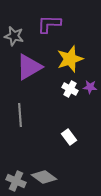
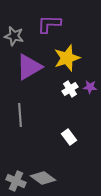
yellow star: moved 3 px left, 1 px up
white cross: rotated 28 degrees clockwise
gray diamond: moved 1 px left, 1 px down
